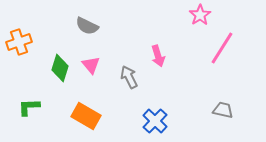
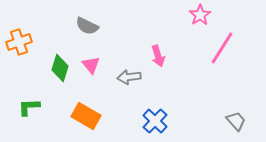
gray arrow: rotated 70 degrees counterclockwise
gray trapezoid: moved 13 px right, 11 px down; rotated 35 degrees clockwise
